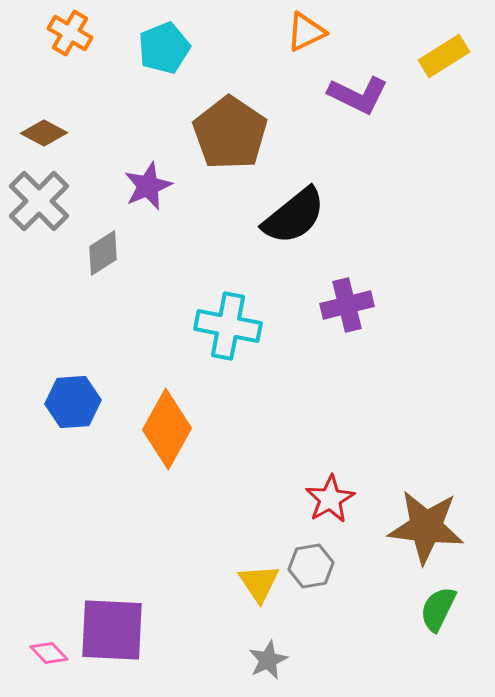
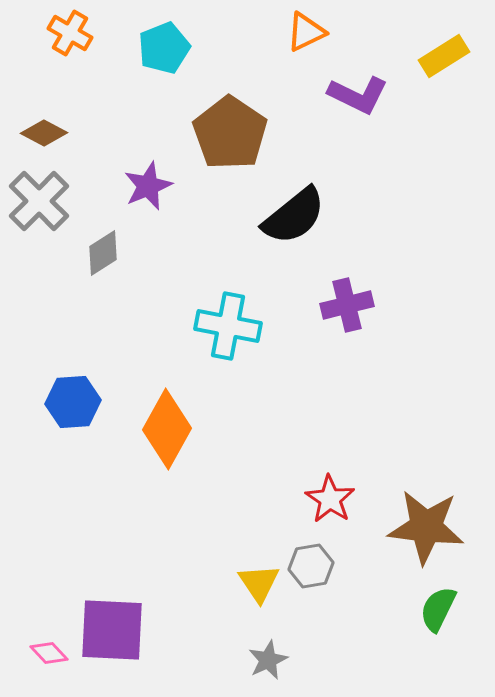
red star: rotated 9 degrees counterclockwise
